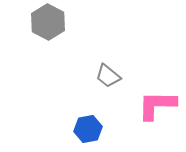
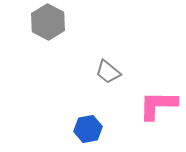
gray trapezoid: moved 4 px up
pink L-shape: moved 1 px right
